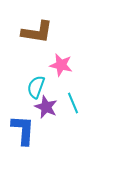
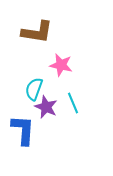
cyan semicircle: moved 2 px left, 2 px down
